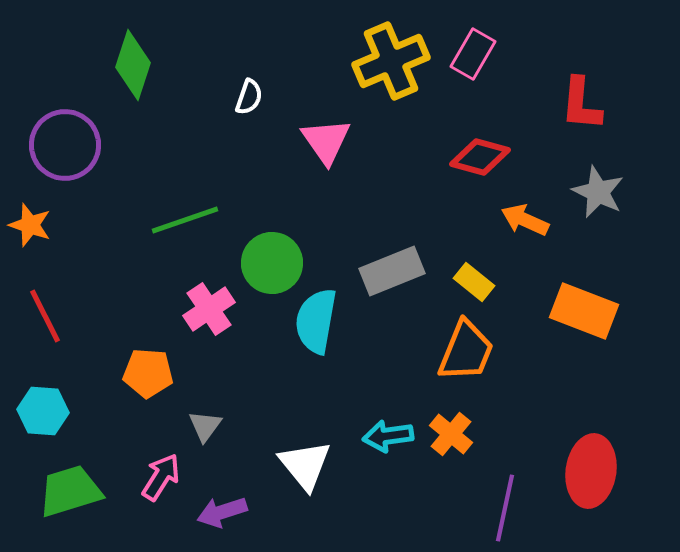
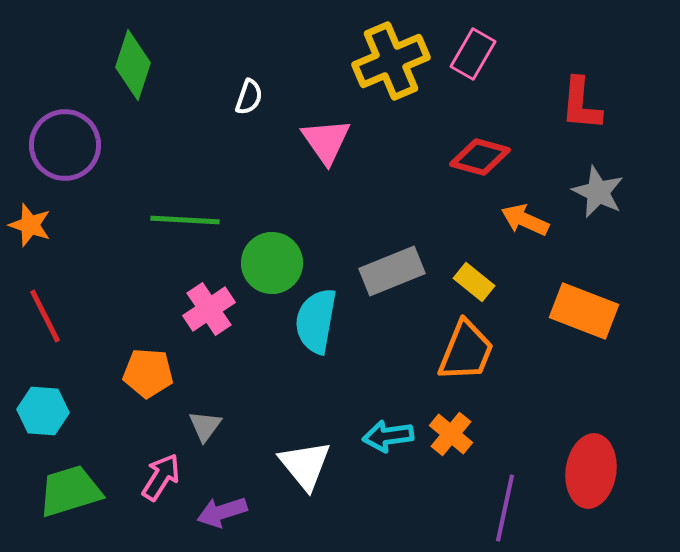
green line: rotated 22 degrees clockwise
